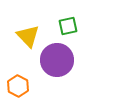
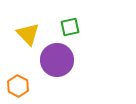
green square: moved 2 px right, 1 px down
yellow triangle: moved 2 px up
